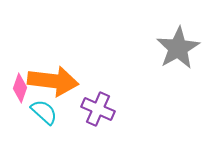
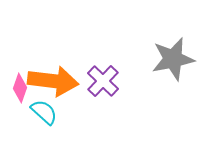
gray star: moved 5 px left, 11 px down; rotated 18 degrees clockwise
purple cross: moved 5 px right, 28 px up; rotated 20 degrees clockwise
